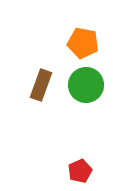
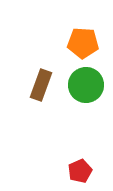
orange pentagon: rotated 8 degrees counterclockwise
